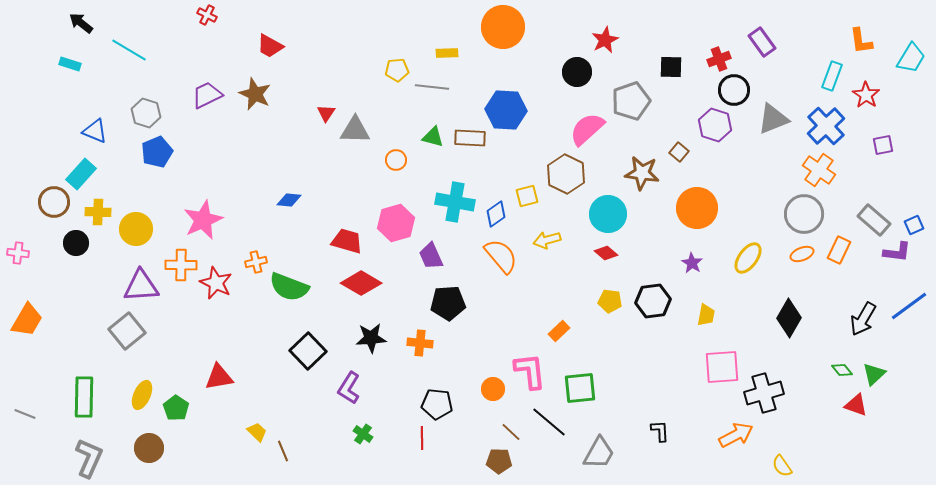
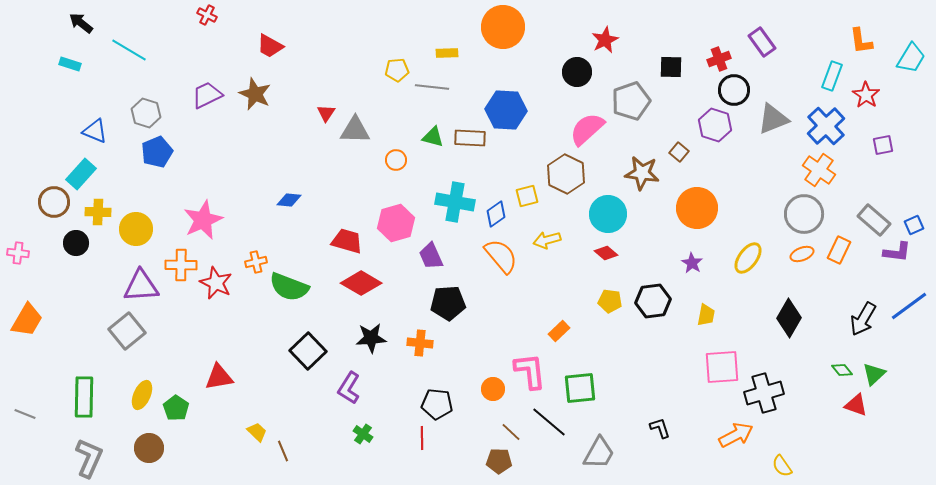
black L-shape at (660, 431): moved 3 px up; rotated 15 degrees counterclockwise
